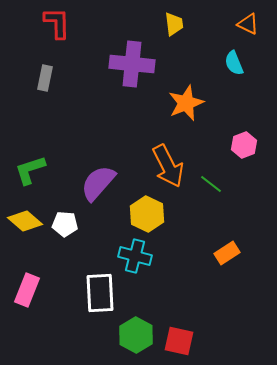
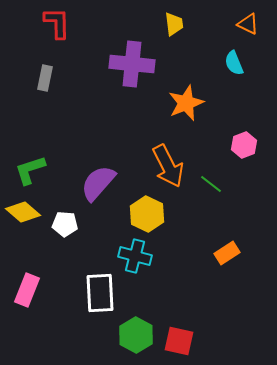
yellow diamond: moved 2 px left, 9 px up
